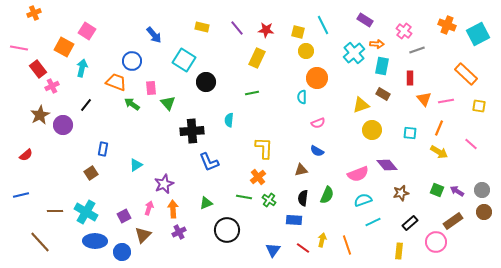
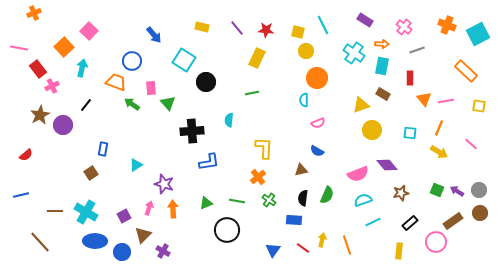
pink square at (87, 31): moved 2 px right; rotated 12 degrees clockwise
pink cross at (404, 31): moved 4 px up
orange arrow at (377, 44): moved 5 px right
orange square at (64, 47): rotated 18 degrees clockwise
cyan cross at (354, 53): rotated 15 degrees counterclockwise
orange rectangle at (466, 74): moved 3 px up
cyan semicircle at (302, 97): moved 2 px right, 3 px down
blue L-shape at (209, 162): rotated 75 degrees counterclockwise
purple star at (164, 184): rotated 30 degrees counterclockwise
gray circle at (482, 190): moved 3 px left
green line at (244, 197): moved 7 px left, 4 px down
brown circle at (484, 212): moved 4 px left, 1 px down
purple cross at (179, 232): moved 16 px left, 19 px down; rotated 32 degrees counterclockwise
